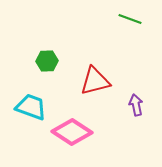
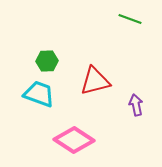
cyan trapezoid: moved 8 px right, 13 px up
pink diamond: moved 2 px right, 8 px down
